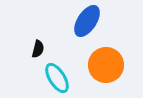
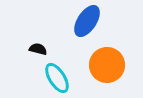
black semicircle: rotated 90 degrees counterclockwise
orange circle: moved 1 px right
